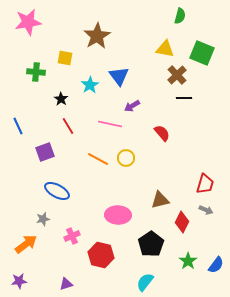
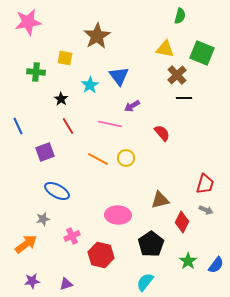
purple star: moved 13 px right
